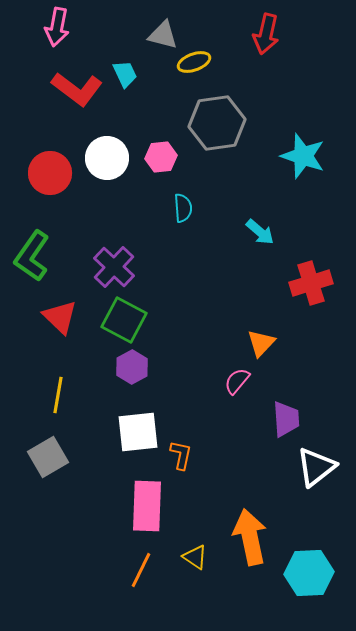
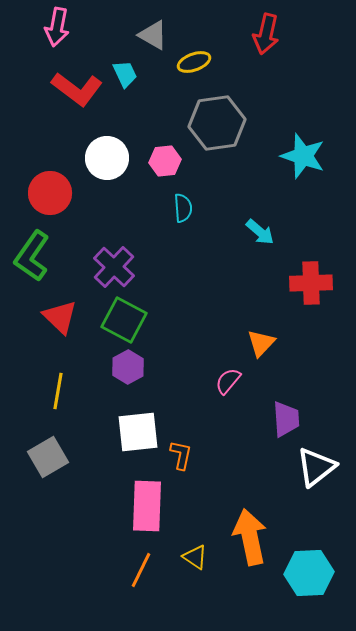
gray triangle: moved 10 px left; rotated 16 degrees clockwise
pink hexagon: moved 4 px right, 4 px down
red circle: moved 20 px down
red cross: rotated 15 degrees clockwise
purple hexagon: moved 4 px left
pink semicircle: moved 9 px left
yellow line: moved 4 px up
